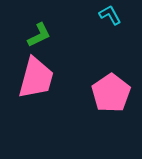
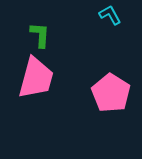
green L-shape: moved 1 px right; rotated 60 degrees counterclockwise
pink pentagon: rotated 6 degrees counterclockwise
